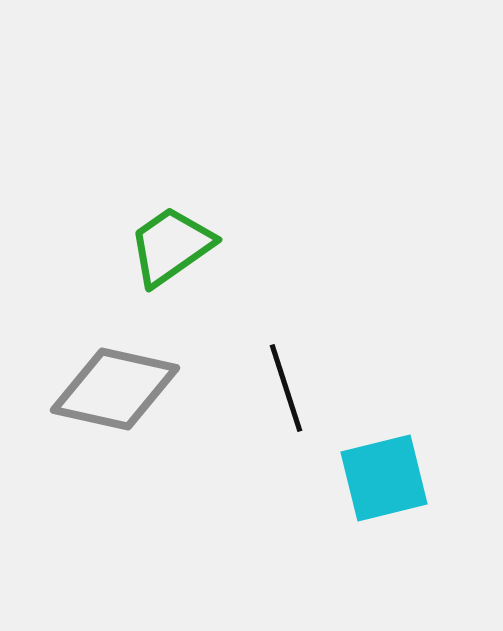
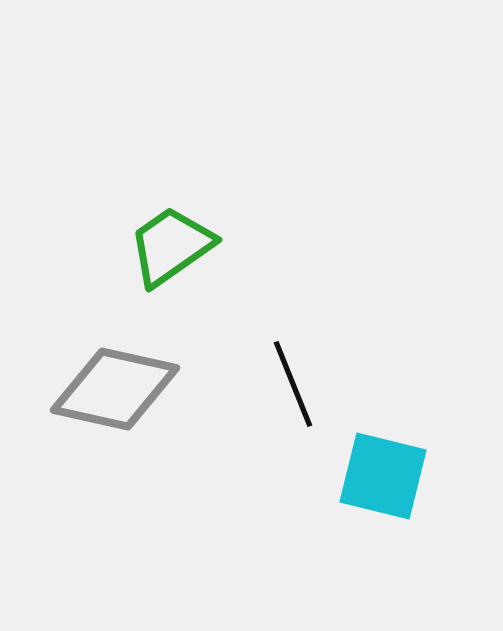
black line: moved 7 px right, 4 px up; rotated 4 degrees counterclockwise
cyan square: moved 1 px left, 2 px up; rotated 28 degrees clockwise
